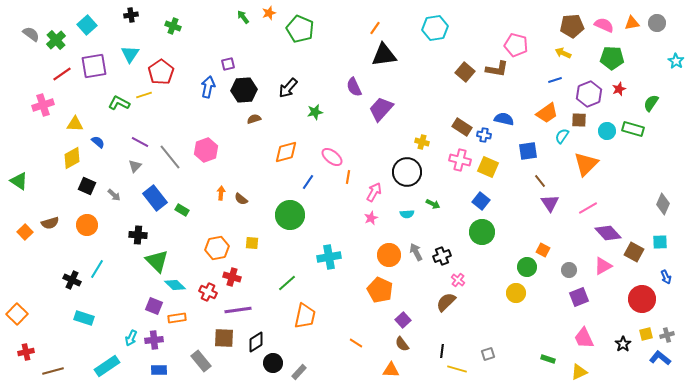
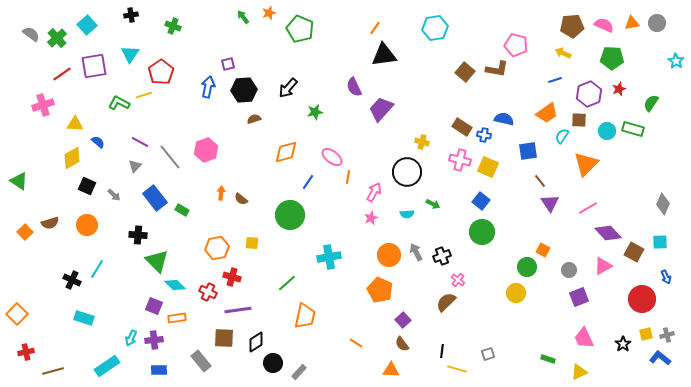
green cross at (56, 40): moved 1 px right, 2 px up
